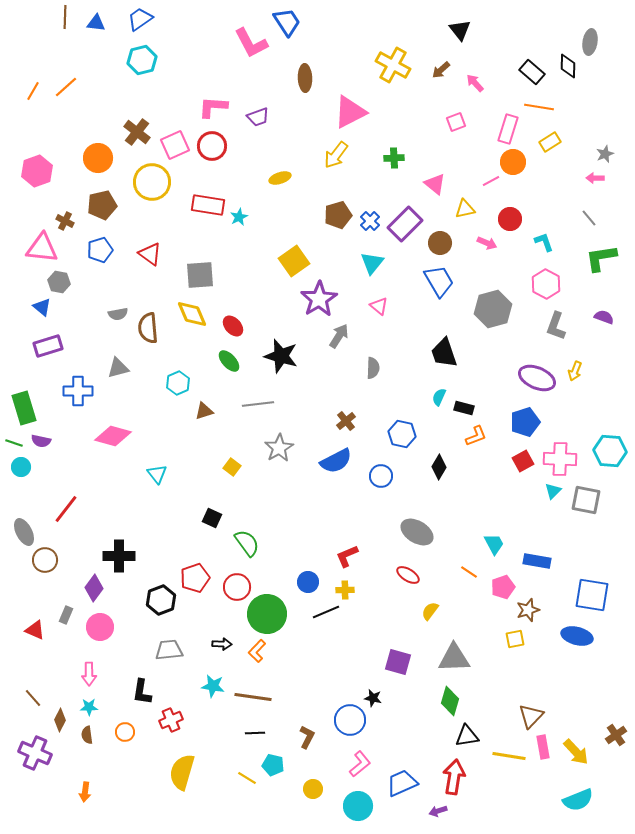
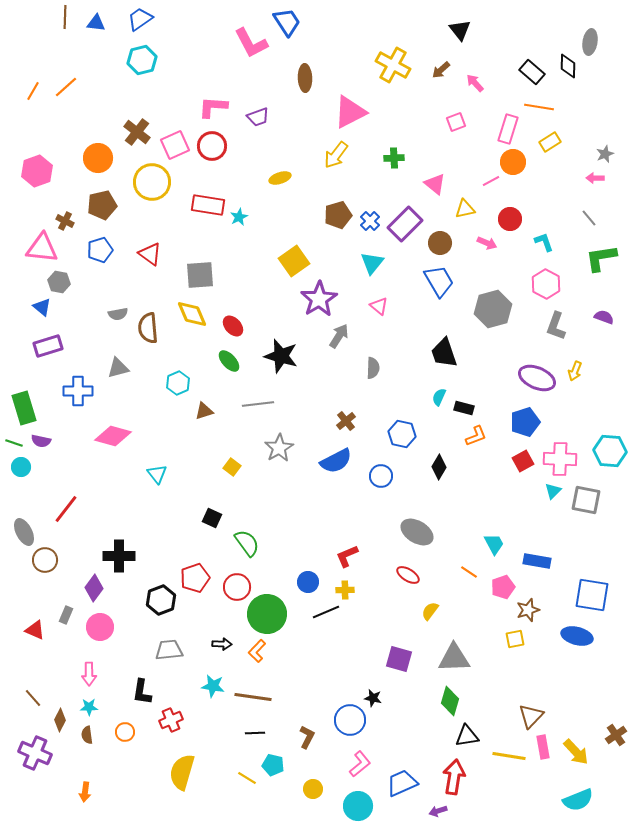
purple square at (398, 662): moved 1 px right, 3 px up
